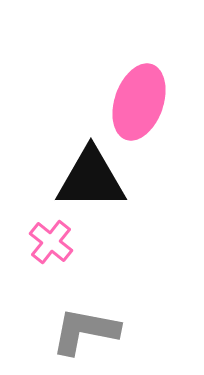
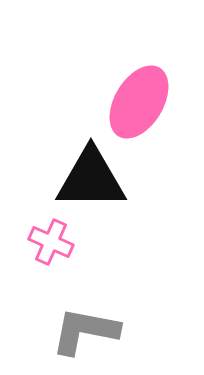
pink ellipse: rotated 12 degrees clockwise
pink cross: rotated 15 degrees counterclockwise
